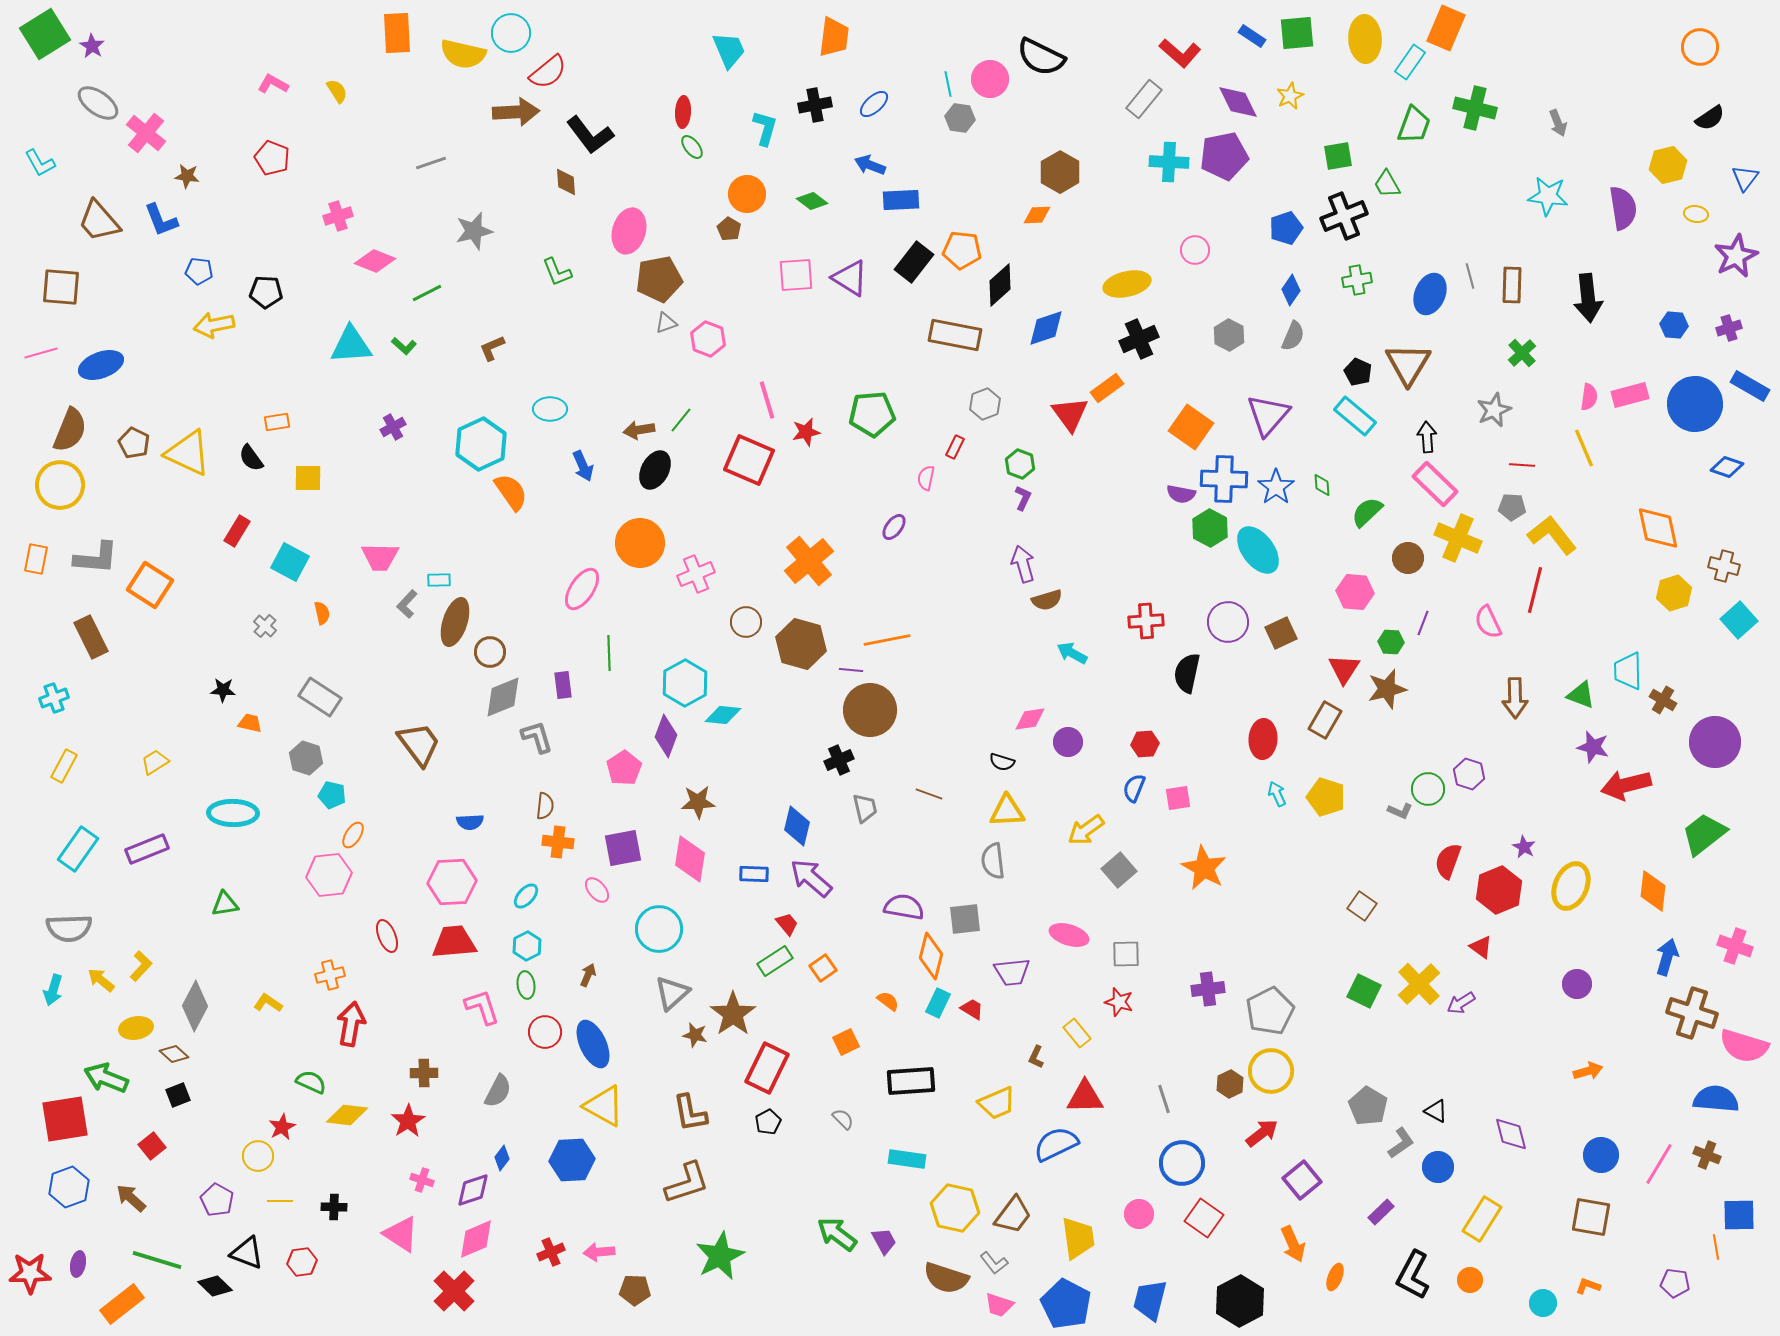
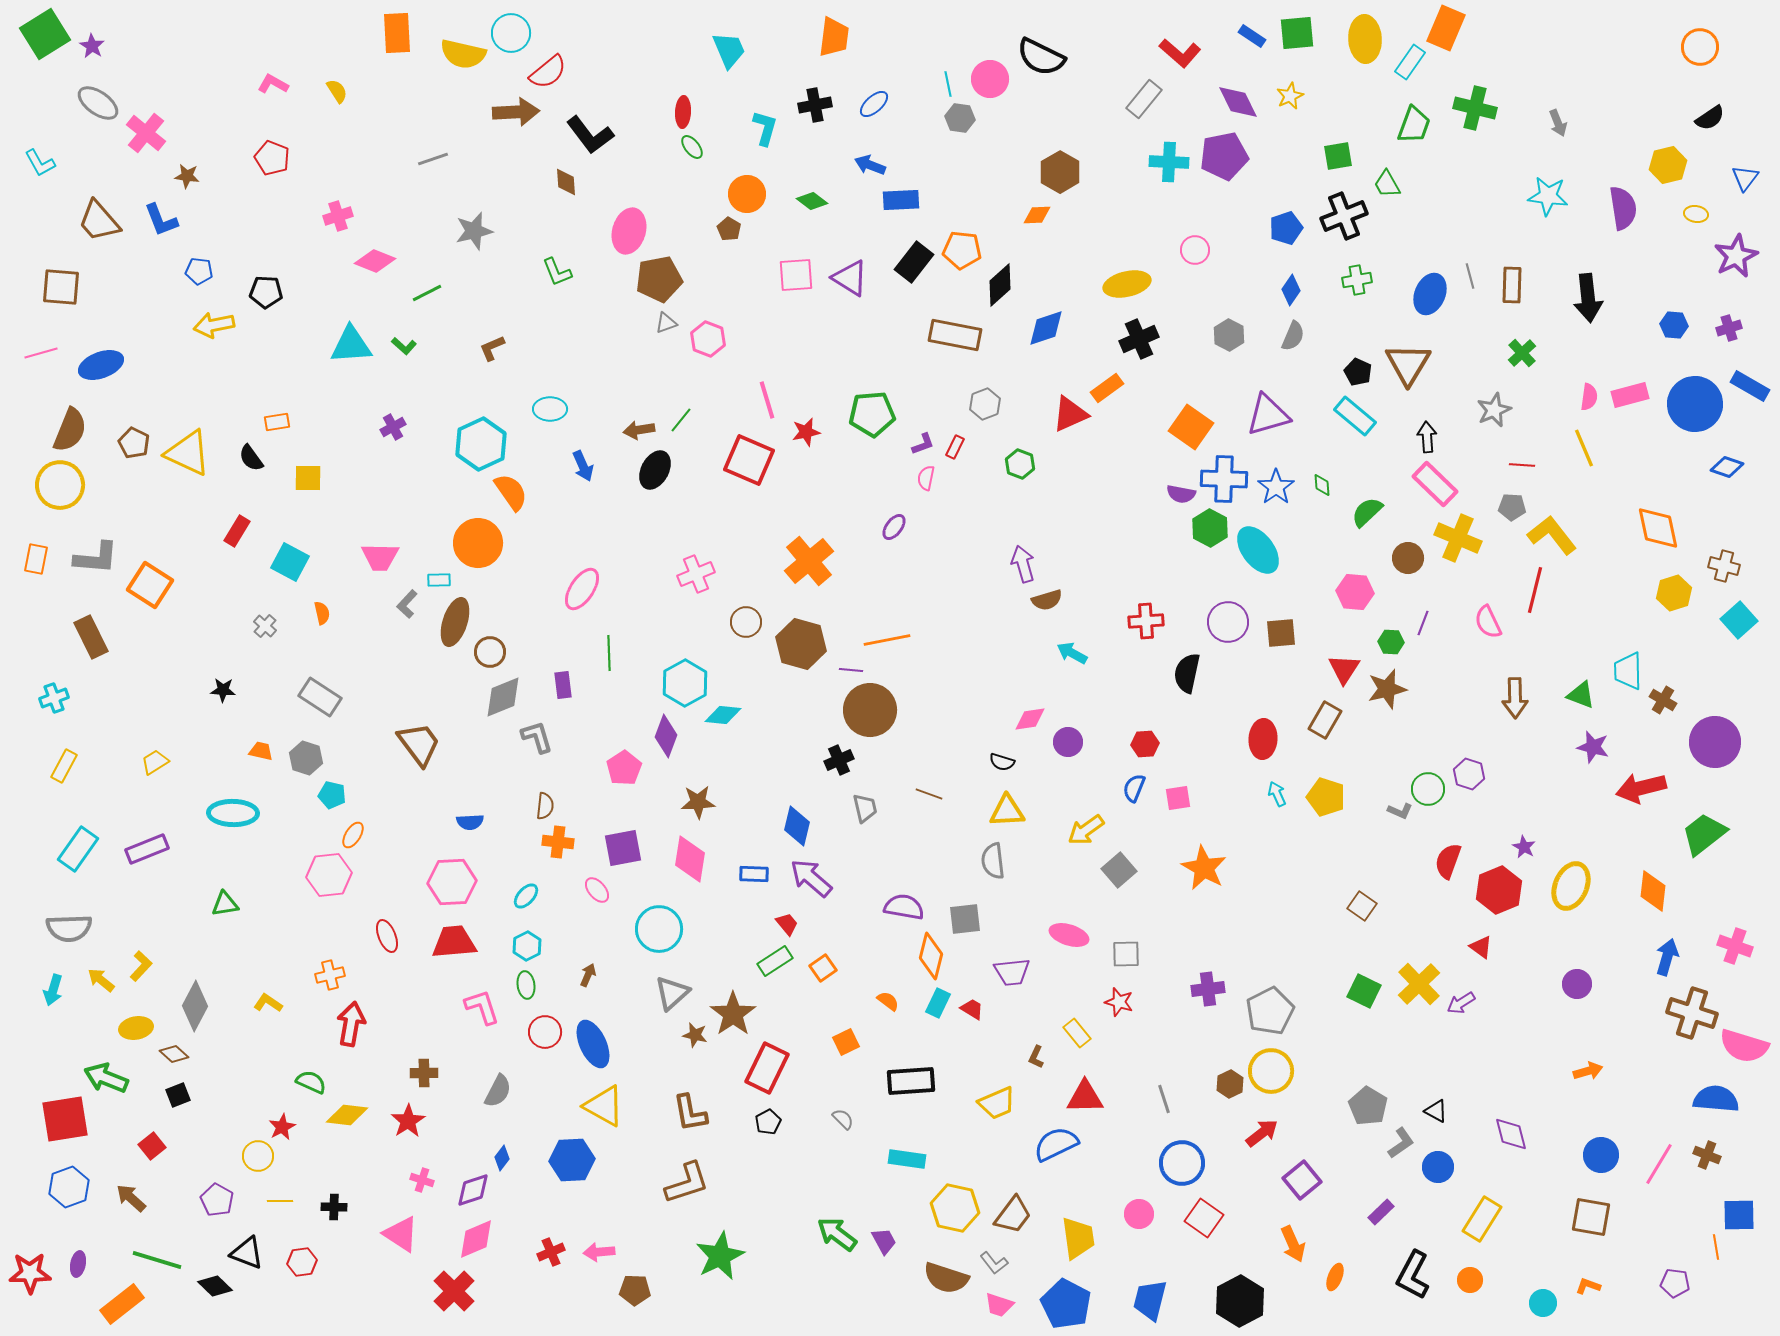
gray line at (431, 163): moved 2 px right, 4 px up
red triangle at (1070, 414): rotated 42 degrees clockwise
purple triangle at (1268, 415): rotated 33 degrees clockwise
purple L-shape at (1023, 498): moved 100 px left, 54 px up; rotated 45 degrees clockwise
orange circle at (640, 543): moved 162 px left
brown square at (1281, 633): rotated 20 degrees clockwise
orange trapezoid at (250, 723): moved 11 px right, 28 px down
red arrow at (1626, 785): moved 15 px right, 3 px down
